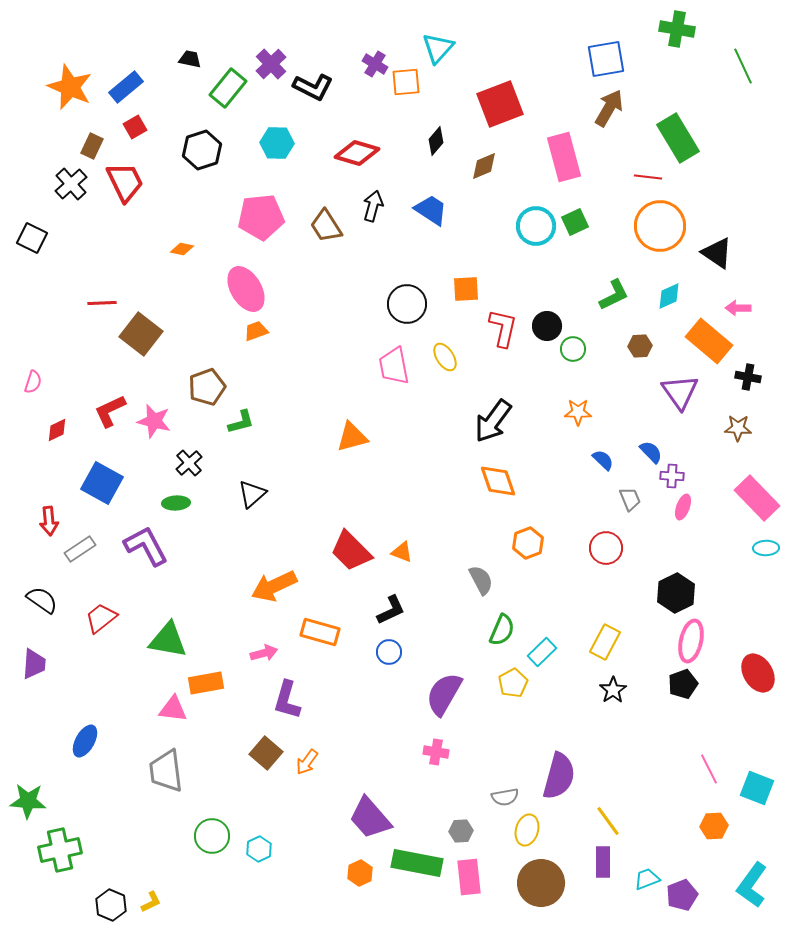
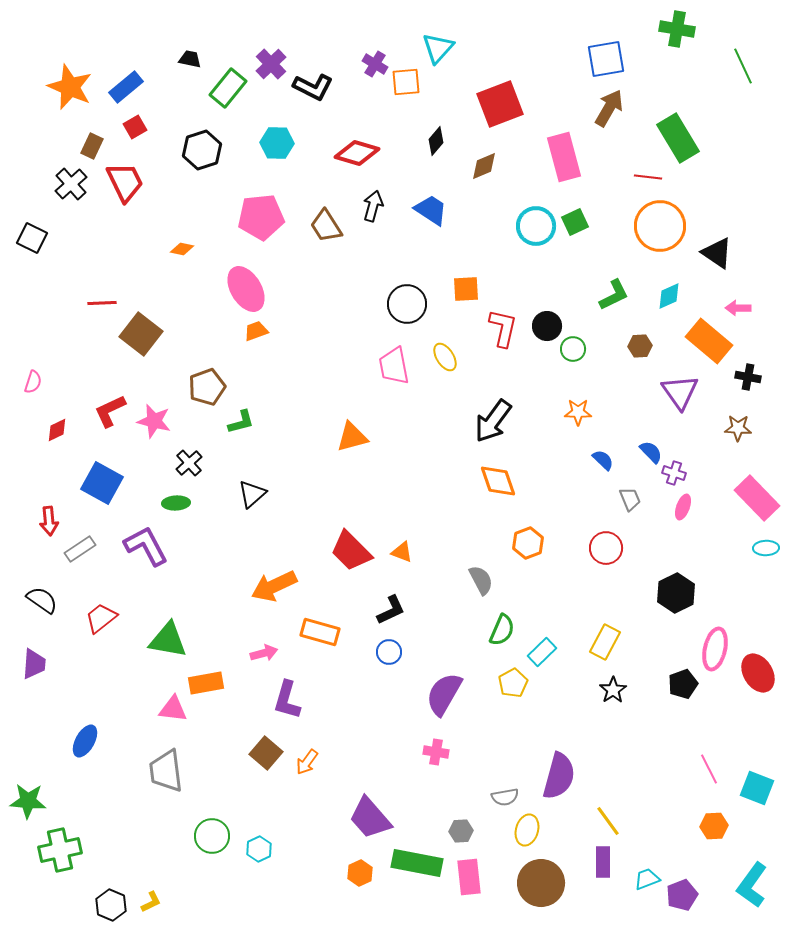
purple cross at (672, 476): moved 2 px right, 3 px up; rotated 15 degrees clockwise
pink ellipse at (691, 641): moved 24 px right, 8 px down
